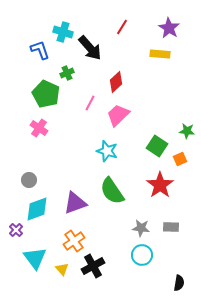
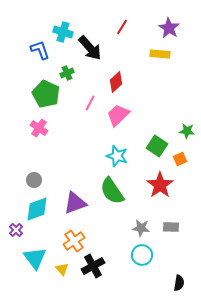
cyan star: moved 10 px right, 5 px down
gray circle: moved 5 px right
